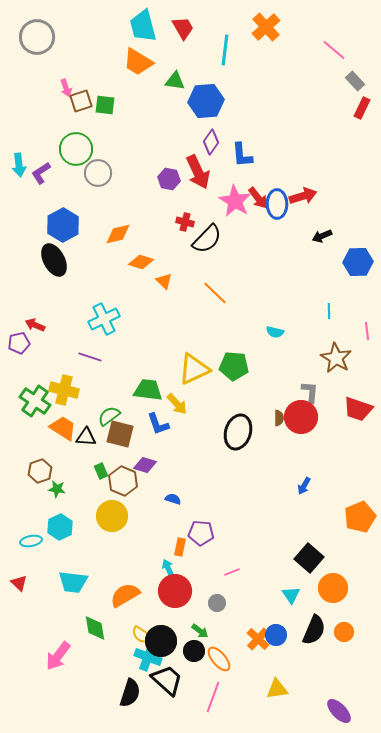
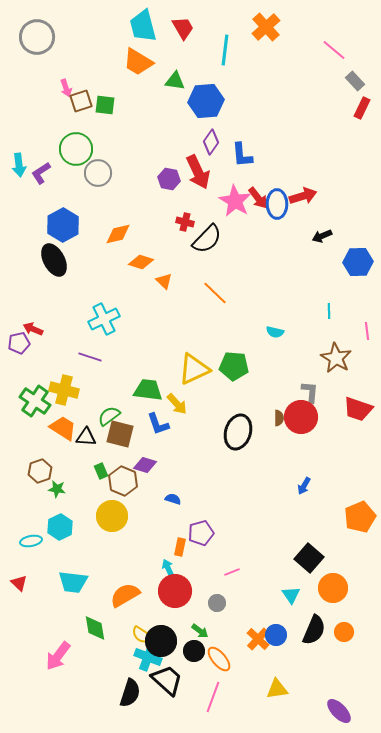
red arrow at (35, 325): moved 2 px left, 4 px down
purple pentagon at (201, 533): rotated 20 degrees counterclockwise
